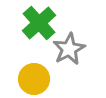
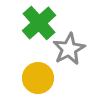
yellow circle: moved 4 px right, 1 px up
